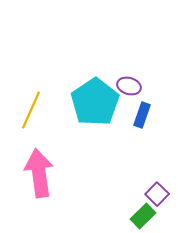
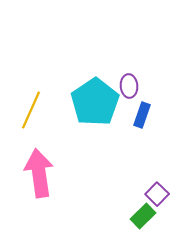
purple ellipse: rotated 70 degrees clockwise
